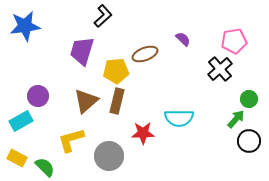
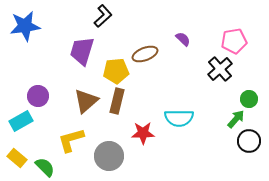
yellow rectangle: rotated 12 degrees clockwise
